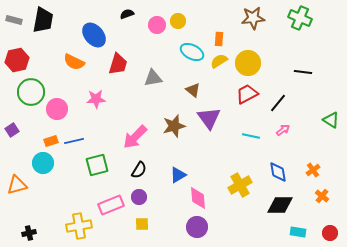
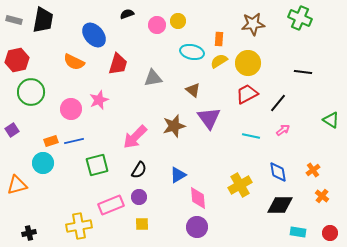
brown star at (253, 18): moved 6 px down
cyan ellipse at (192, 52): rotated 15 degrees counterclockwise
pink star at (96, 99): moved 3 px right, 1 px down; rotated 18 degrees counterclockwise
pink circle at (57, 109): moved 14 px right
